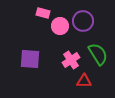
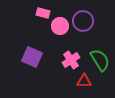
green semicircle: moved 2 px right, 6 px down
purple square: moved 2 px right, 2 px up; rotated 20 degrees clockwise
